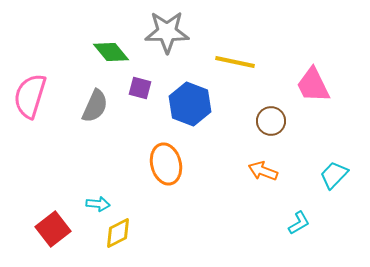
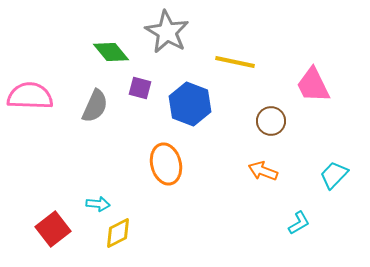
gray star: rotated 30 degrees clockwise
pink semicircle: rotated 75 degrees clockwise
